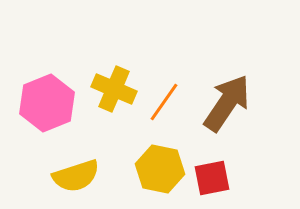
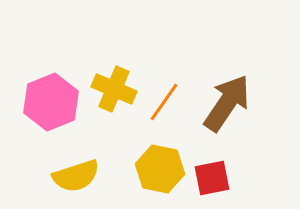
pink hexagon: moved 4 px right, 1 px up
